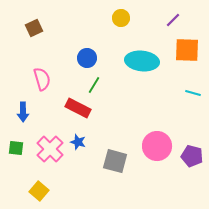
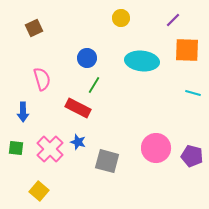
pink circle: moved 1 px left, 2 px down
gray square: moved 8 px left
